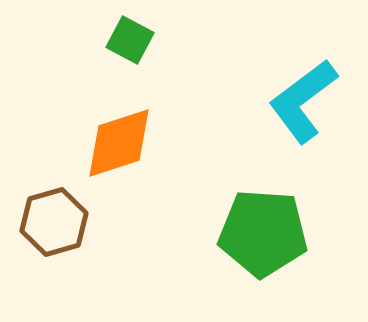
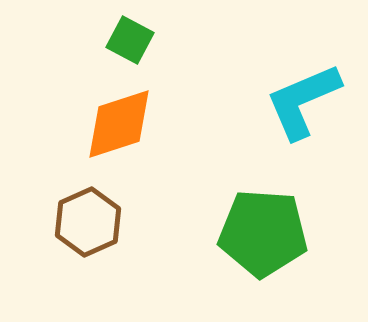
cyan L-shape: rotated 14 degrees clockwise
orange diamond: moved 19 px up
brown hexagon: moved 34 px right; rotated 8 degrees counterclockwise
